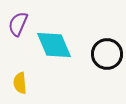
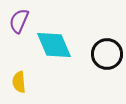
purple semicircle: moved 1 px right, 3 px up
yellow semicircle: moved 1 px left, 1 px up
